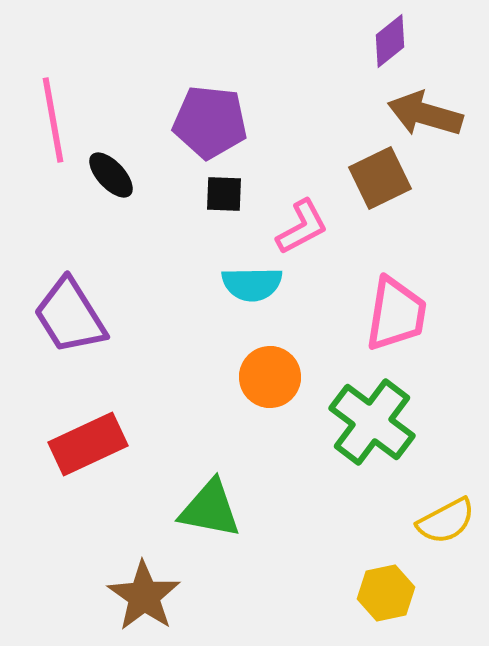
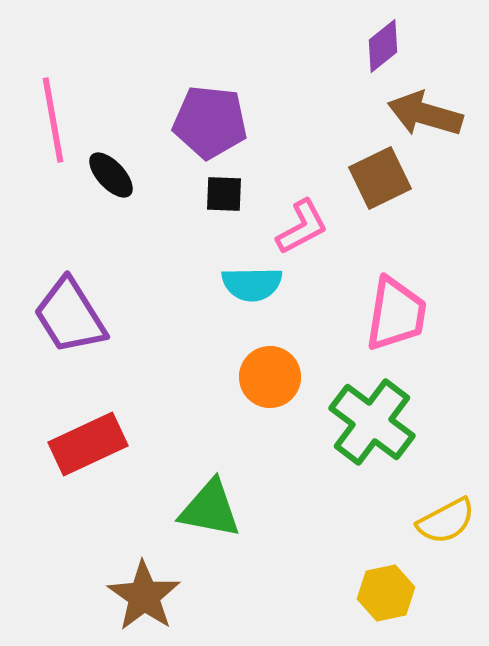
purple diamond: moved 7 px left, 5 px down
